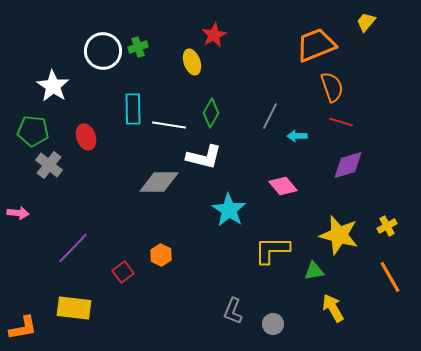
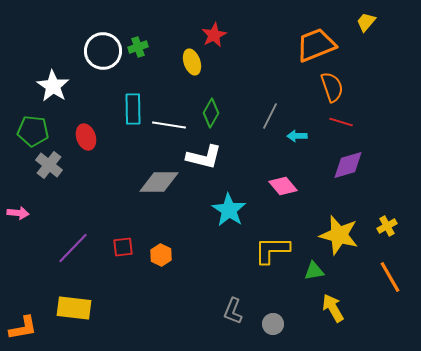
red square: moved 25 px up; rotated 30 degrees clockwise
